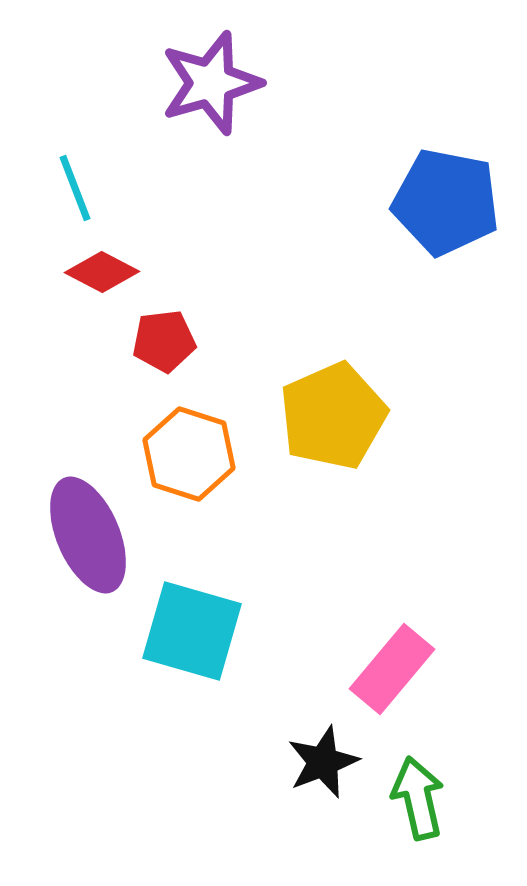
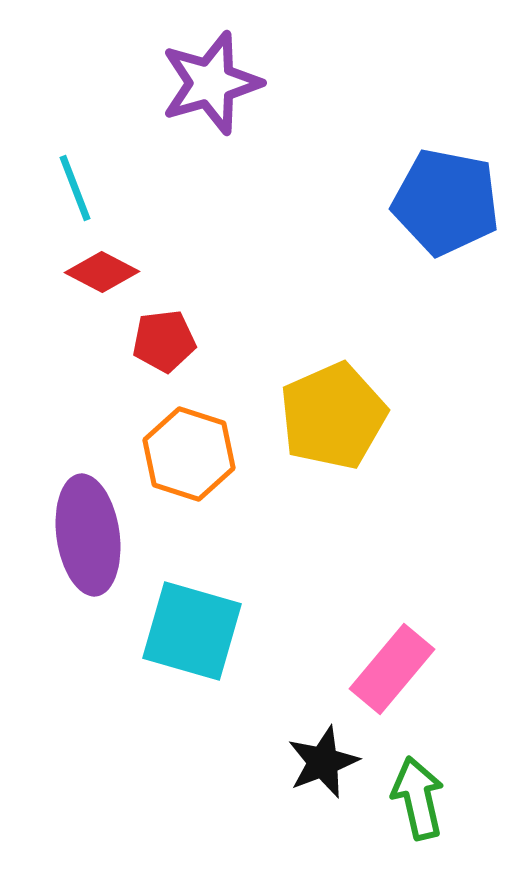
purple ellipse: rotated 15 degrees clockwise
